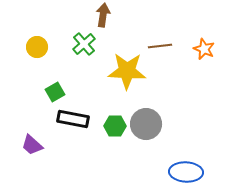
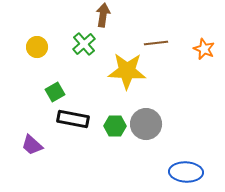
brown line: moved 4 px left, 3 px up
